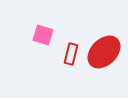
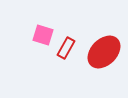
red rectangle: moved 5 px left, 6 px up; rotated 15 degrees clockwise
